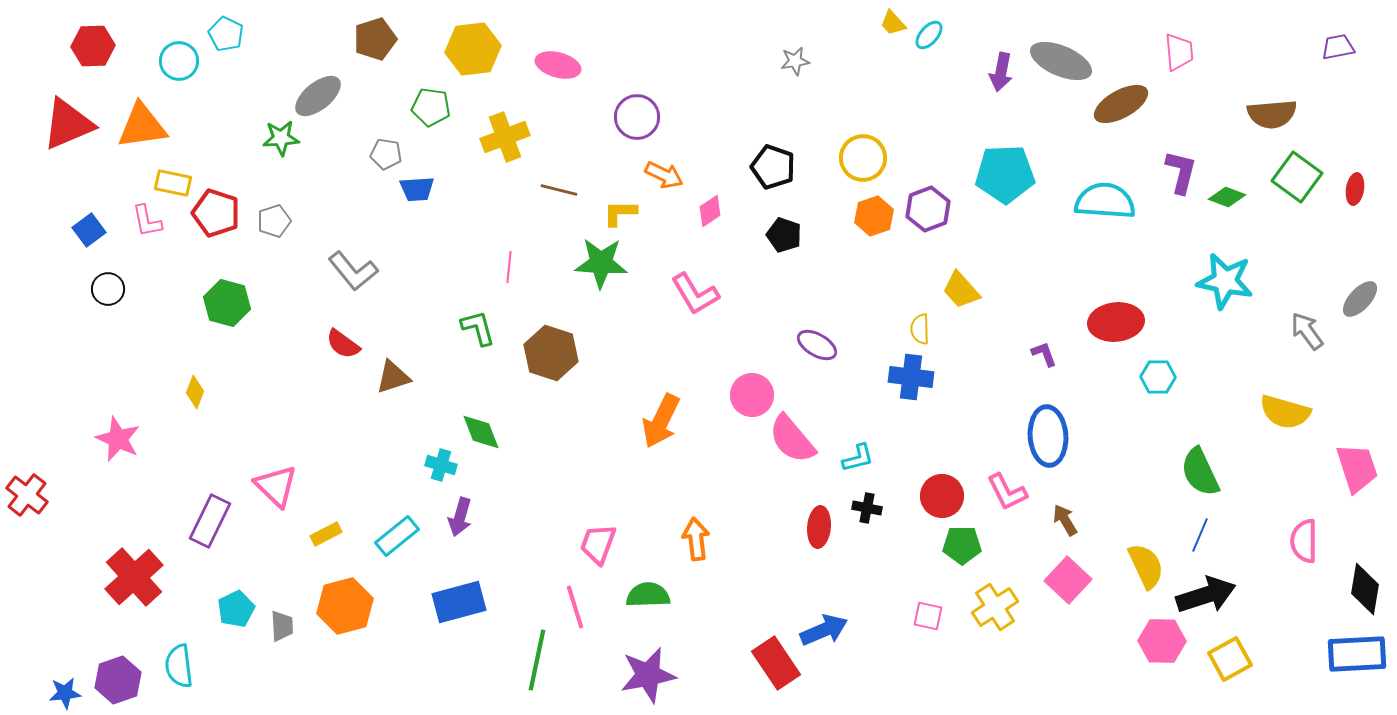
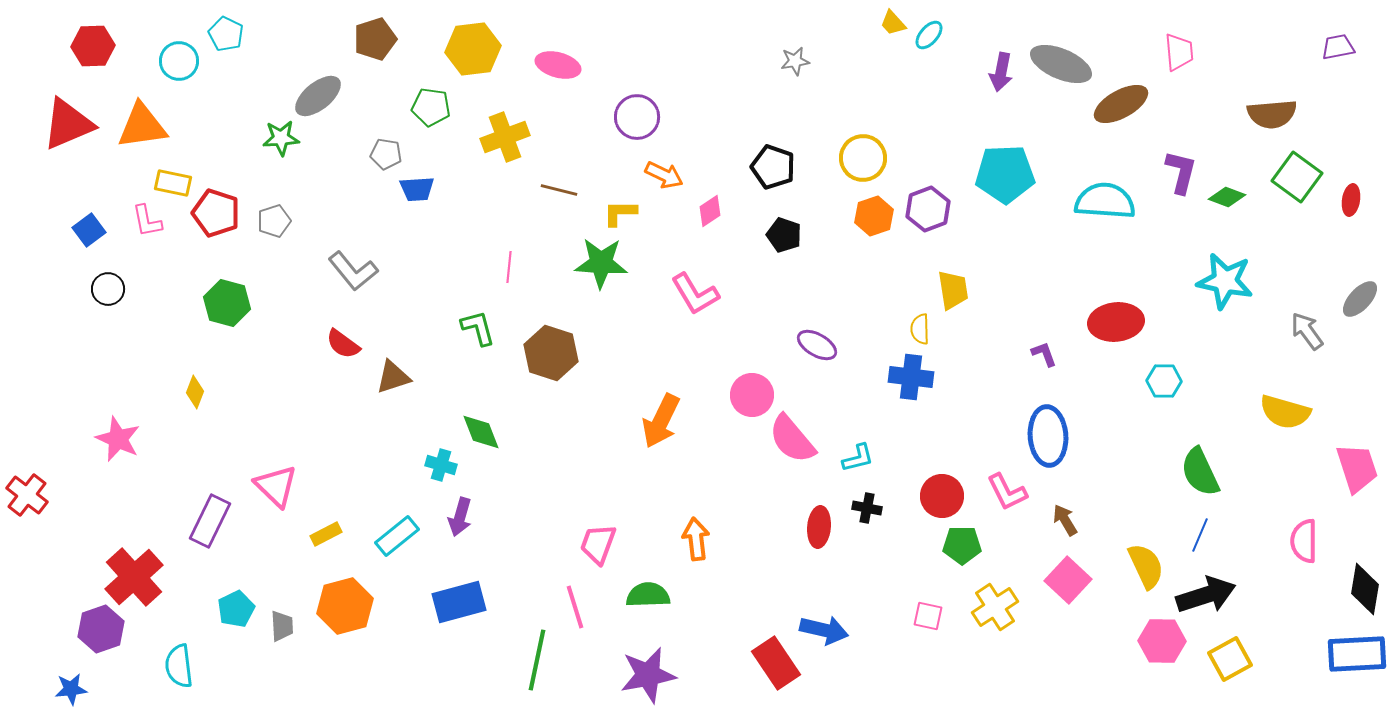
gray ellipse at (1061, 61): moved 3 px down
red ellipse at (1355, 189): moved 4 px left, 11 px down
yellow trapezoid at (961, 290): moved 8 px left; rotated 147 degrees counterclockwise
cyan hexagon at (1158, 377): moved 6 px right, 4 px down
blue arrow at (824, 630): rotated 36 degrees clockwise
purple hexagon at (118, 680): moved 17 px left, 51 px up
blue star at (65, 693): moved 6 px right, 4 px up
